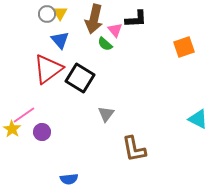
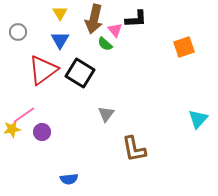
gray circle: moved 29 px left, 18 px down
blue triangle: rotated 12 degrees clockwise
red triangle: moved 5 px left, 1 px down
black square: moved 5 px up
cyan triangle: rotated 45 degrees clockwise
yellow star: rotated 30 degrees clockwise
